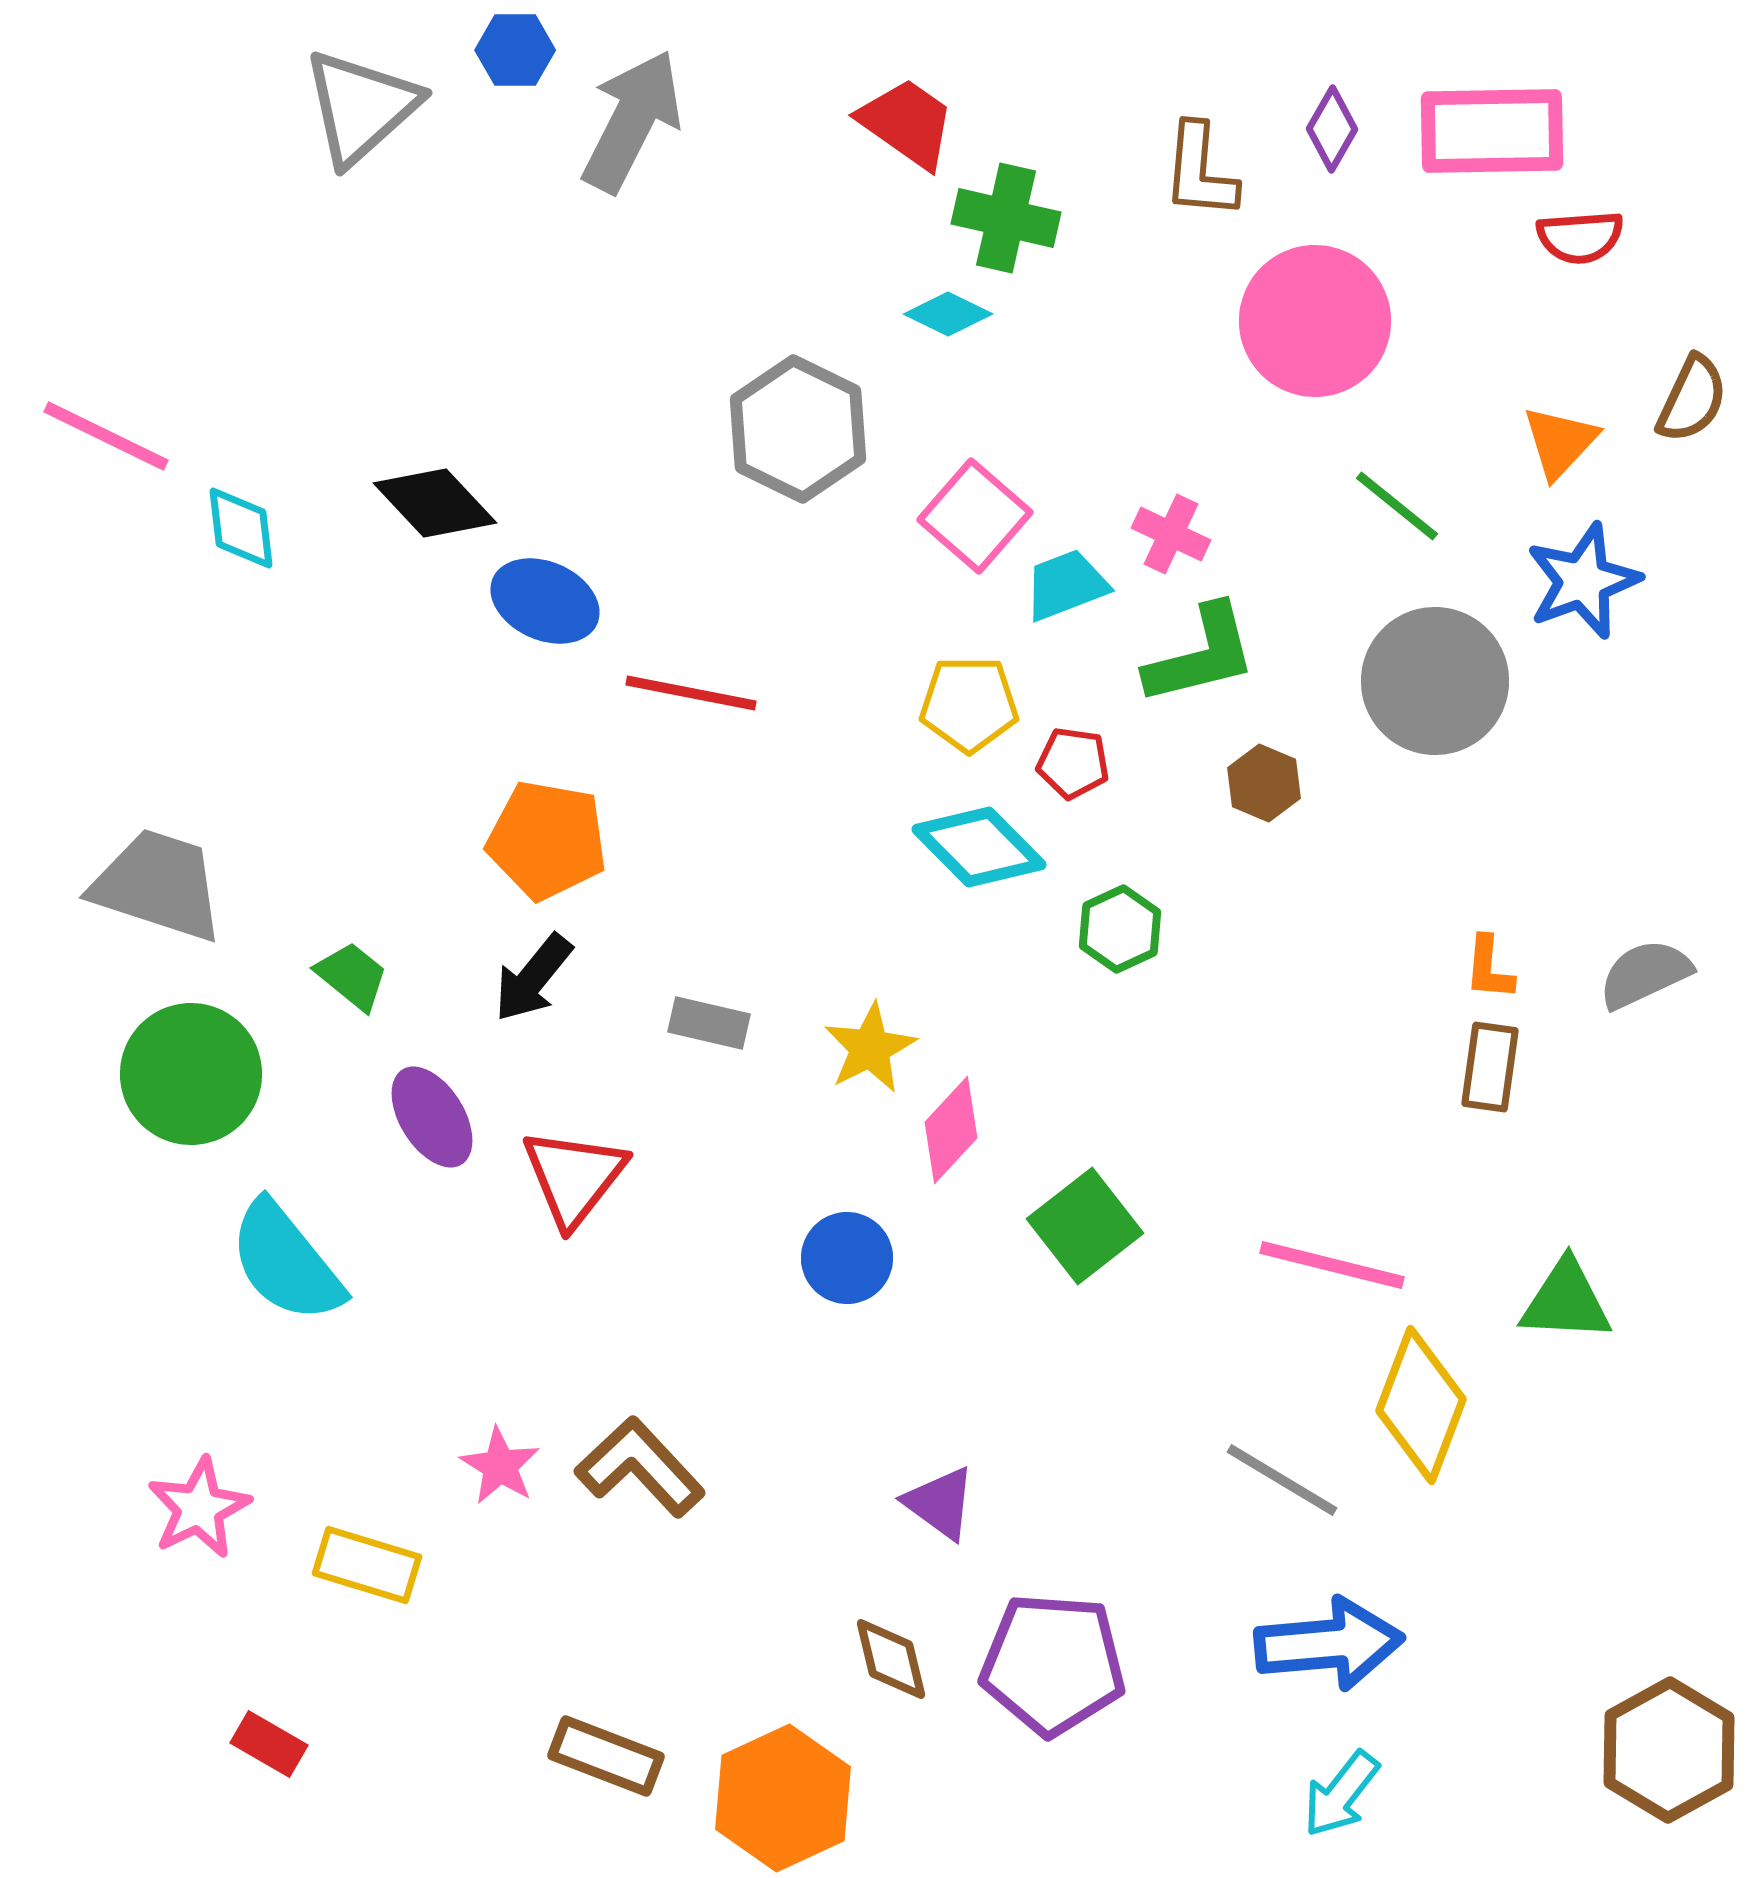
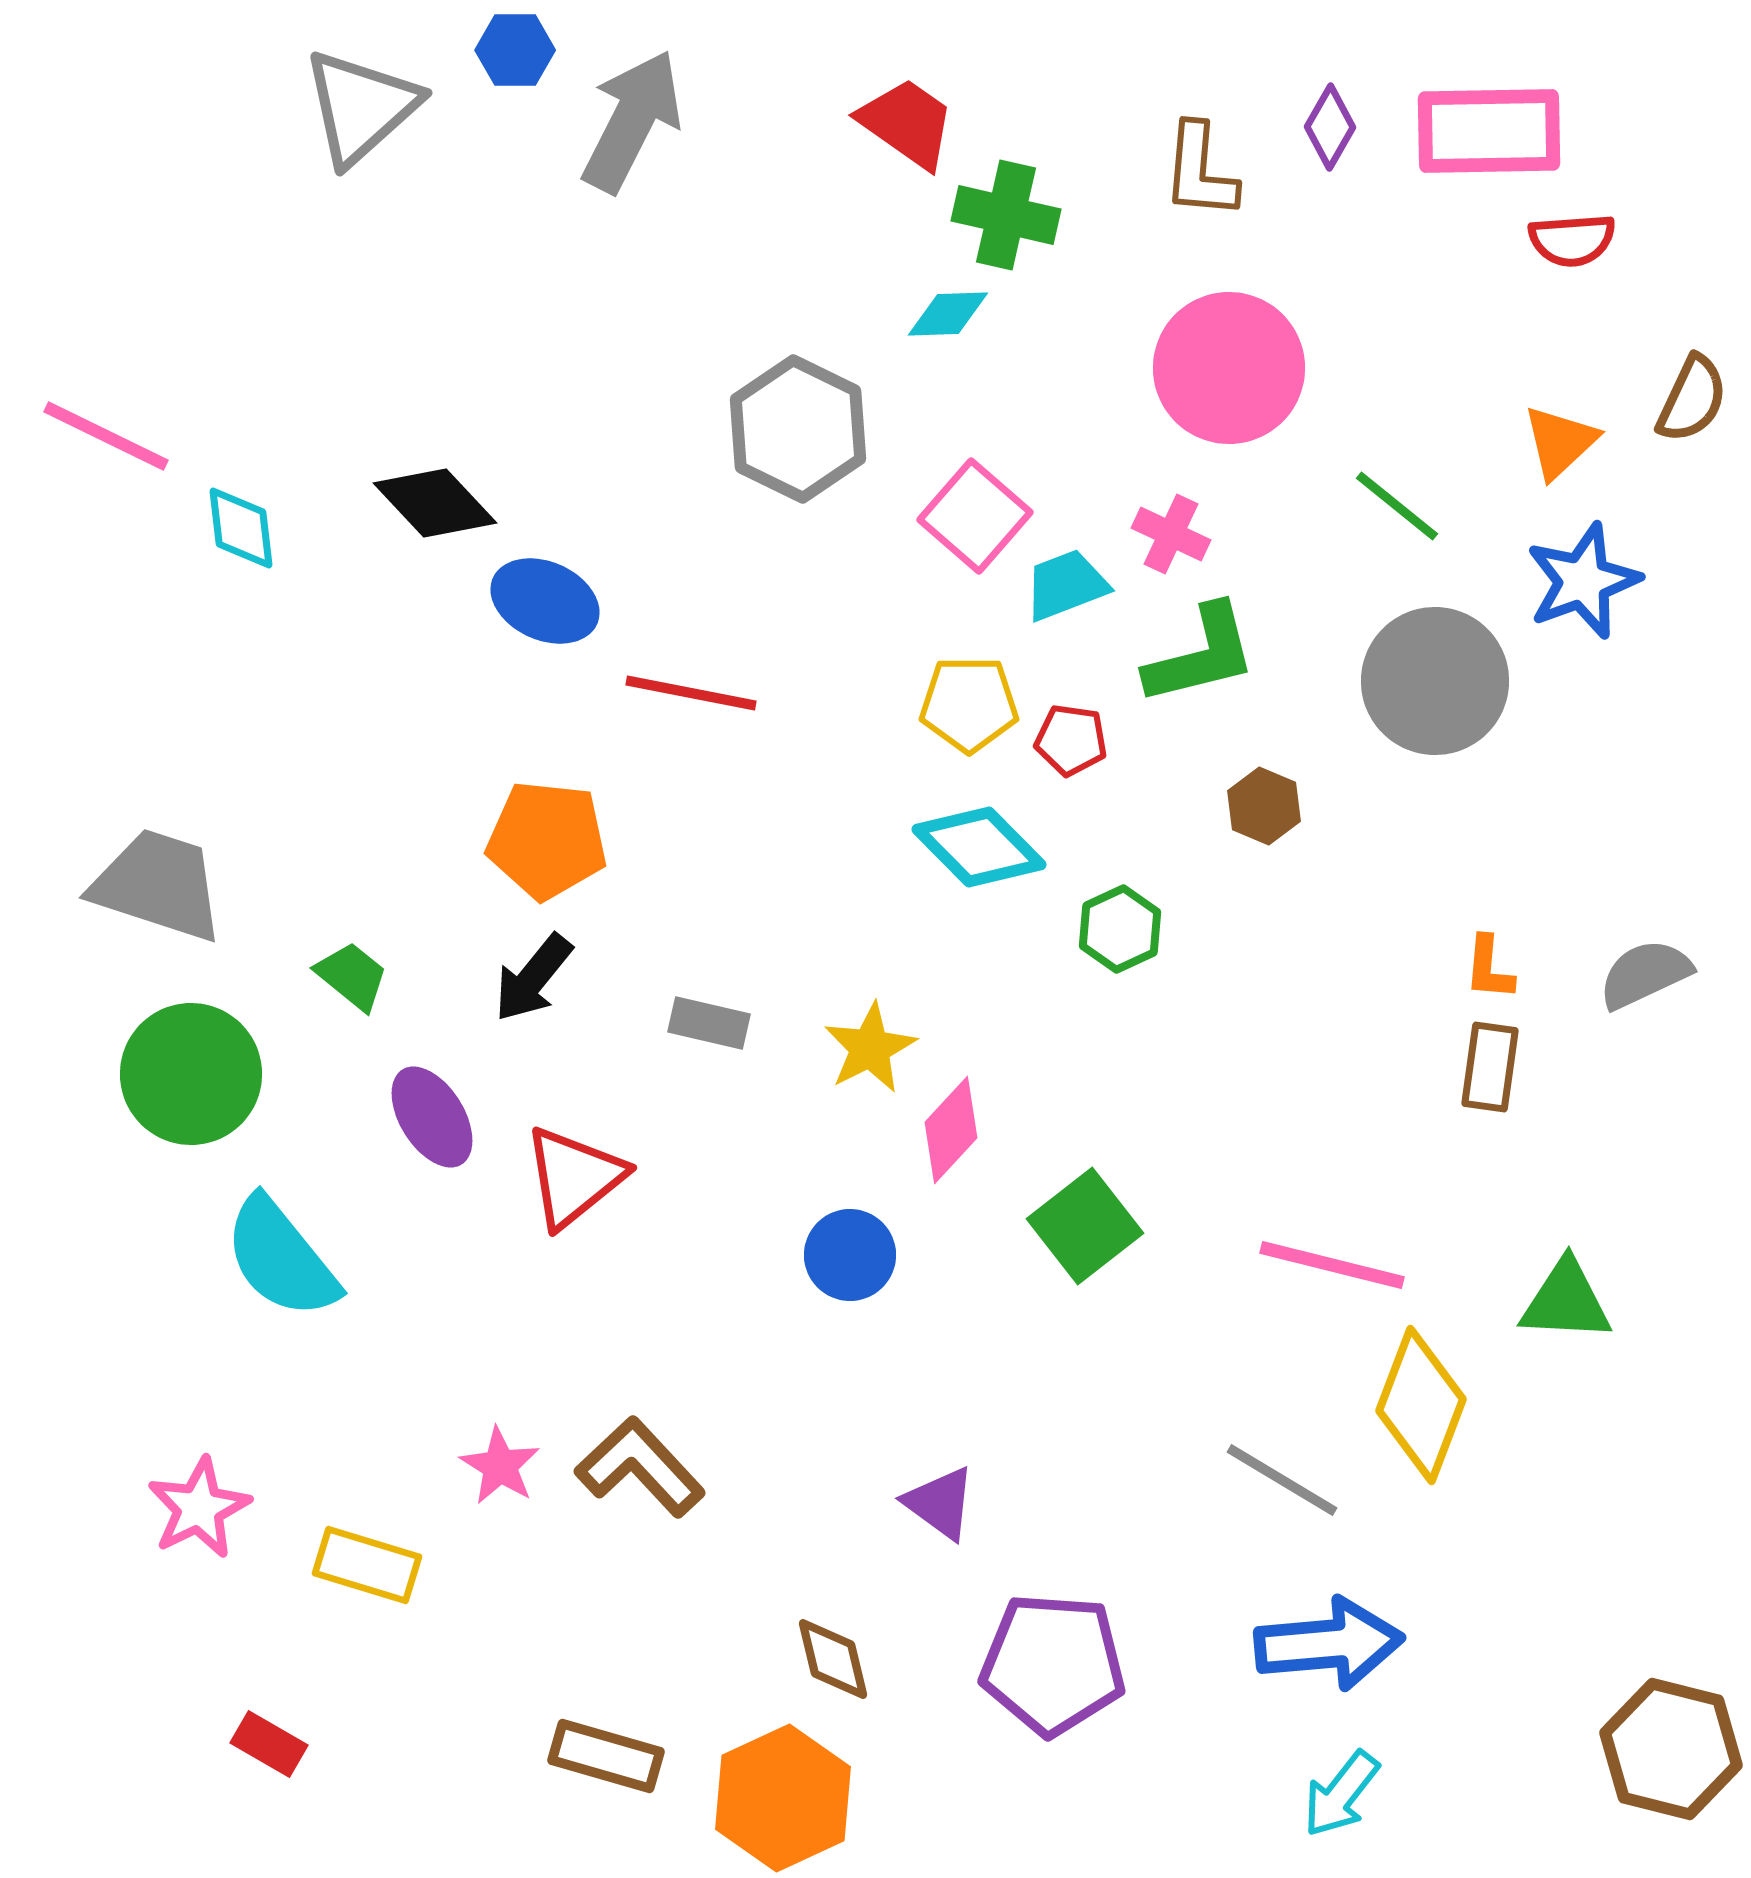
purple diamond at (1332, 129): moved 2 px left, 2 px up
pink rectangle at (1492, 131): moved 3 px left
green cross at (1006, 218): moved 3 px up
red semicircle at (1580, 237): moved 8 px left, 3 px down
cyan diamond at (948, 314): rotated 28 degrees counterclockwise
pink circle at (1315, 321): moved 86 px left, 47 px down
orange triangle at (1560, 442): rotated 4 degrees clockwise
red pentagon at (1073, 763): moved 2 px left, 23 px up
brown hexagon at (1264, 783): moved 23 px down
orange pentagon at (547, 840): rotated 4 degrees counterclockwise
red triangle at (574, 1177): rotated 13 degrees clockwise
blue circle at (847, 1258): moved 3 px right, 3 px up
cyan semicircle at (286, 1262): moved 5 px left, 4 px up
brown diamond at (891, 1659): moved 58 px left
brown hexagon at (1669, 1750): moved 2 px right, 1 px up; rotated 17 degrees counterclockwise
brown rectangle at (606, 1756): rotated 5 degrees counterclockwise
